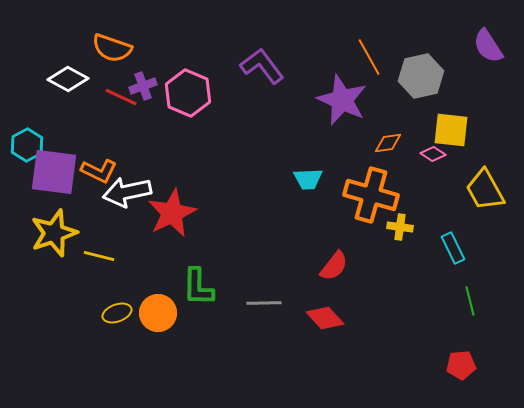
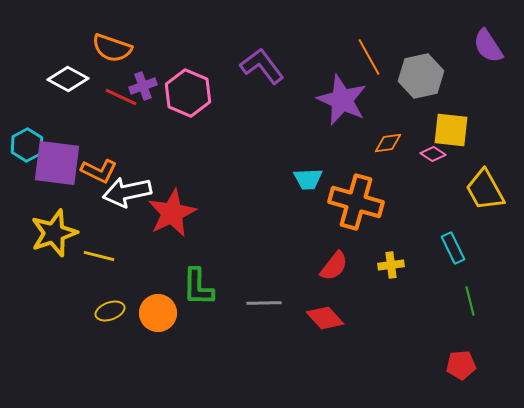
purple square: moved 3 px right, 9 px up
orange cross: moved 15 px left, 7 px down
yellow cross: moved 9 px left, 38 px down; rotated 15 degrees counterclockwise
yellow ellipse: moved 7 px left, 2 px up
